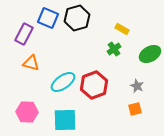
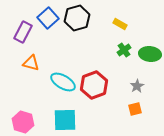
blue square: rotated 25 degrees clockwise
yellow rectangle: moved 2 px left, 5 px up
purple rectangle: moved 1 px left, 2 px up
green cross: moved 10 px right, 1 px down
green ellipse: rotated 35 degrees clockwise
cyan ellipse: rotated 65 degrees clockwise
gray star: rotated 16 degrees clockwise
pink hexagon: moved 4 px left, 10 px down; rotated 15 degrees clockwise
